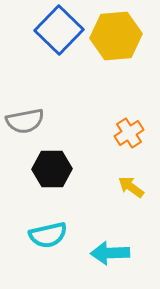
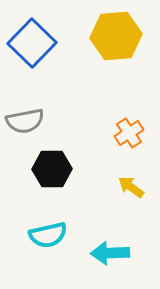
blue square: moved 27 px left, 13 px down
